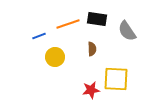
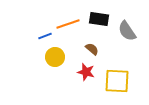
black rectangle: moved 2 px right
blue line: moved 6 px right
brown semicircle: rotated 48 degrees counterclockwise
yellow square: moved 1 px right, 2 px down
red star: moved 5 px left, 18 px up; rotated 24 degrees clockwise
